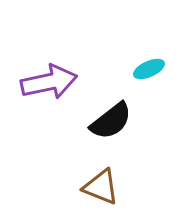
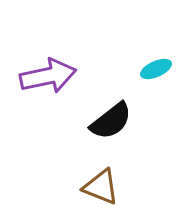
cyan ellipse: moved 7 px right
purple arrow: moved 1 px left, 6 px up
